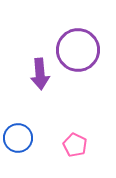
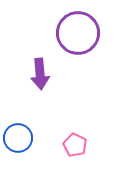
purple circle: moved 17 px up
